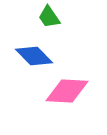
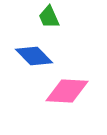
green trapezoid: rotated 10 degrees clockwise
